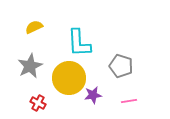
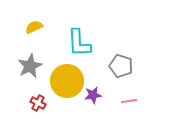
yellow circle: moved 2 px left, 3 px down
